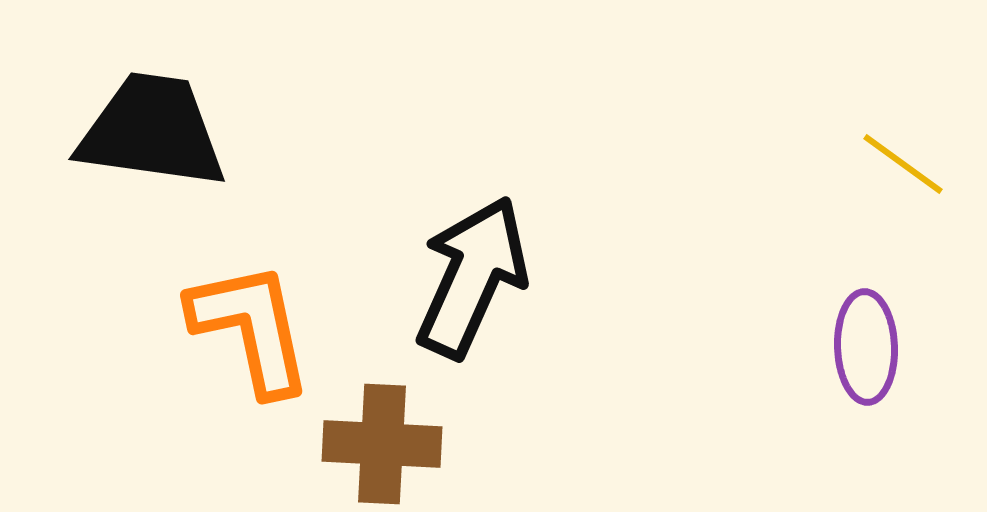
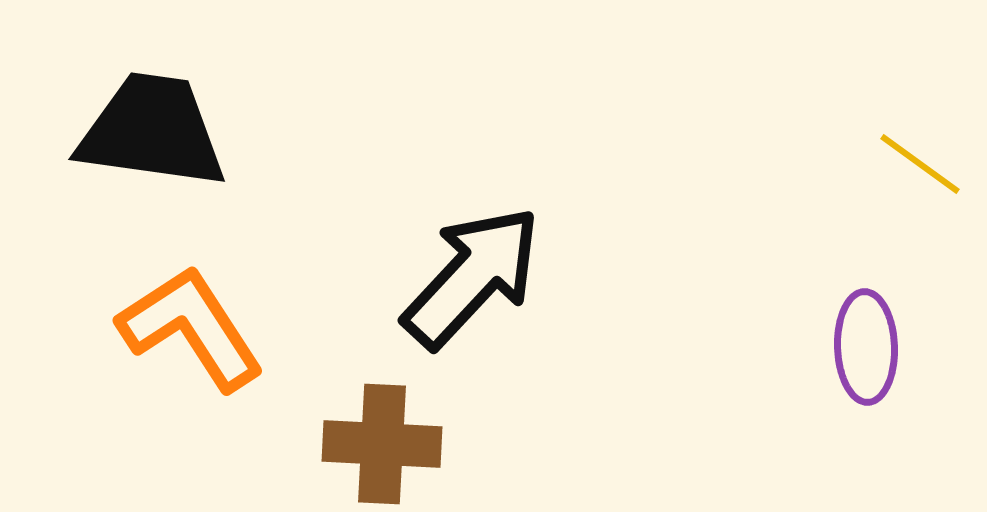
yellow line: moved 17 px right
black arrow: rotated 19 degrees clockwise
orange L-shape: moved 60 px left; rotated 21 degrees counterclockwise
